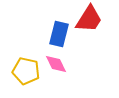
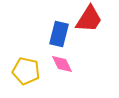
pink diamond: moved 6 px right
